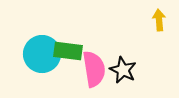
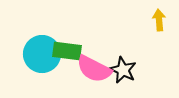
green rectangle: moved 1 px left
pink semicircle: rotated 126 degrees clockwise
